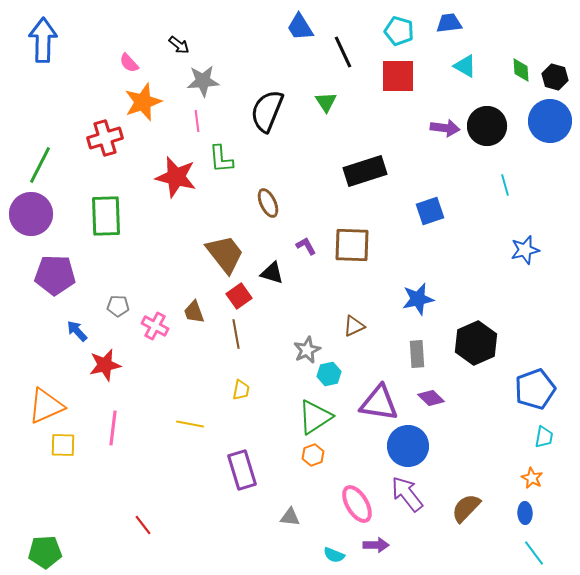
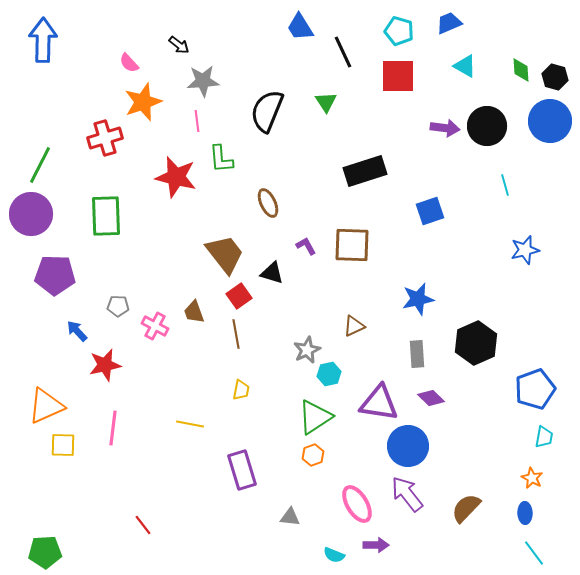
blue trapezoid at (449, 23): rotated 16 degrees counterclockwise
